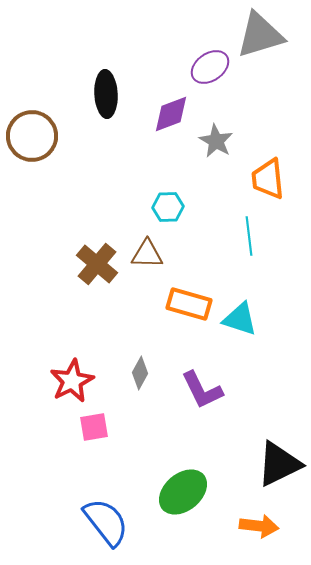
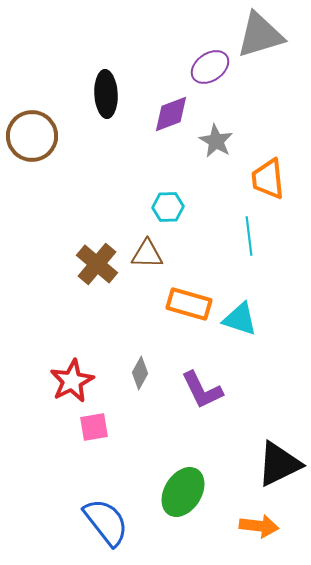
green ellipse: rotated 18 degrees counterclockwise
